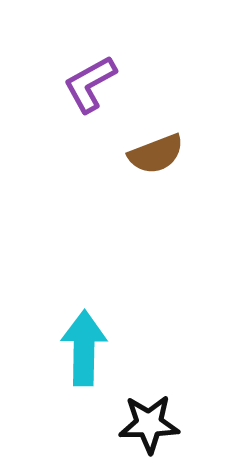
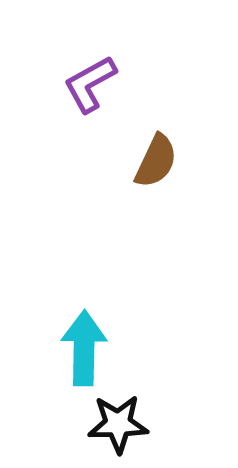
brown semicircle: moved 7 px down; rotated 44 degrees counterclockwise
black star: moved 31 px left
